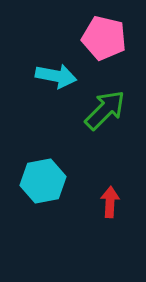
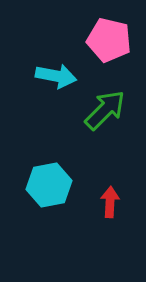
pink pentagon: moved 5 px right, 2 px down
cyan hexagon: moved 6 px right, 4 px down
